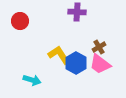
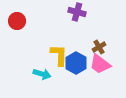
purple cross: rotated 12 degrees clockwise
red circle: moved 3 px left
yellow L-shape: rotated 35 degrees clockwise
cyan arrow: moved 10 px right, 6 px up
